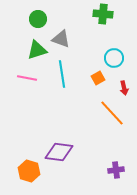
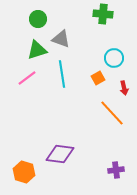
pink line: rotated 48 degrees counterclockwise
purple diamond: moved 1 px right, 2 px down
orange hexagon: moved 5 px left, 1 px down
